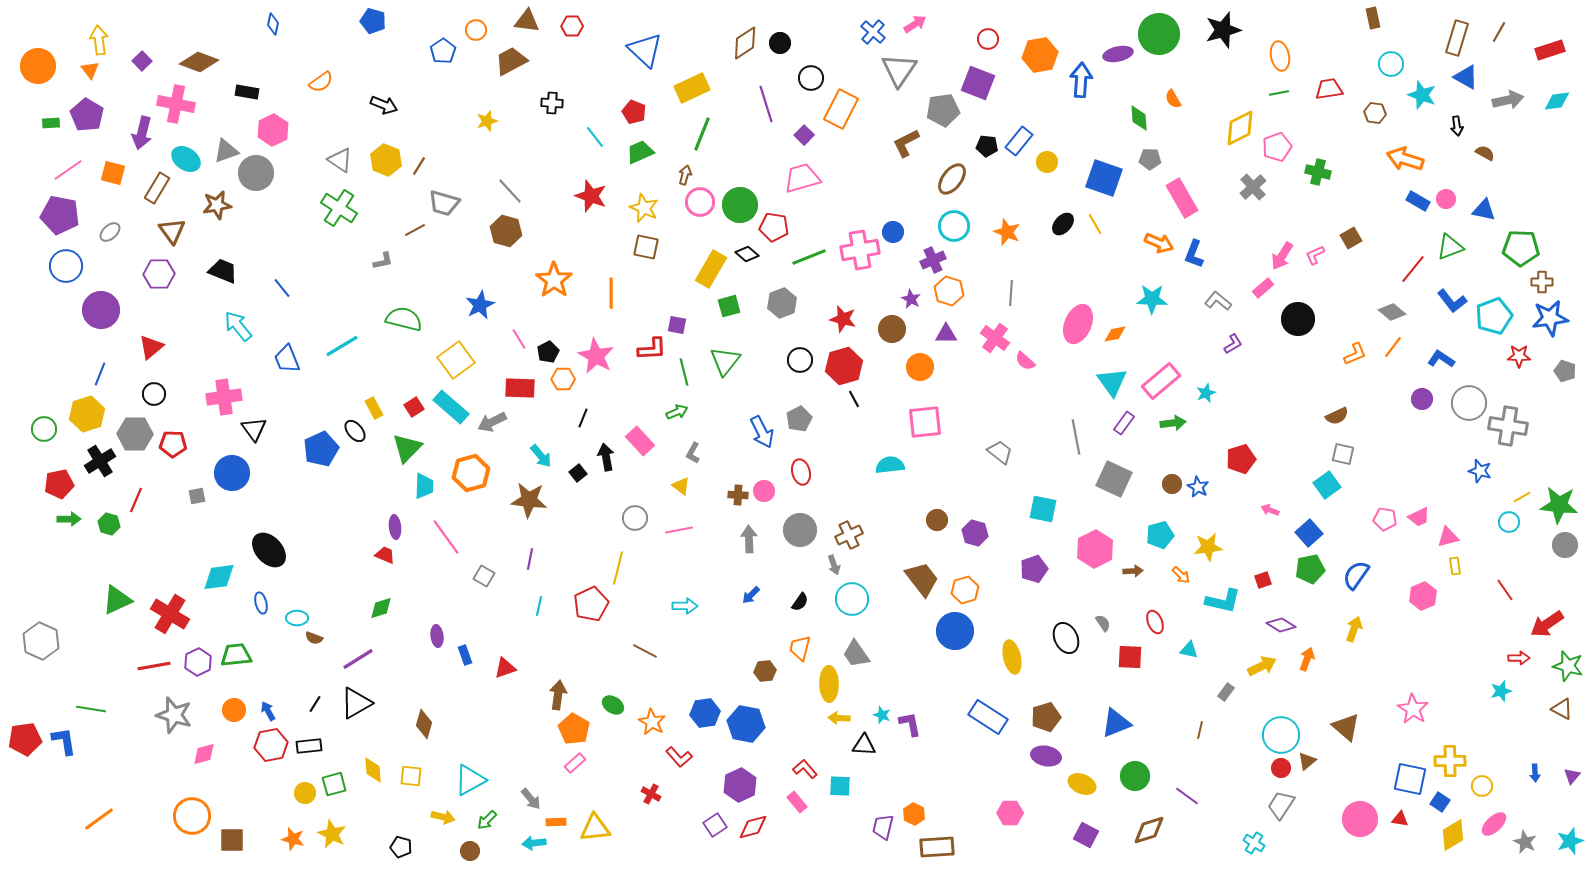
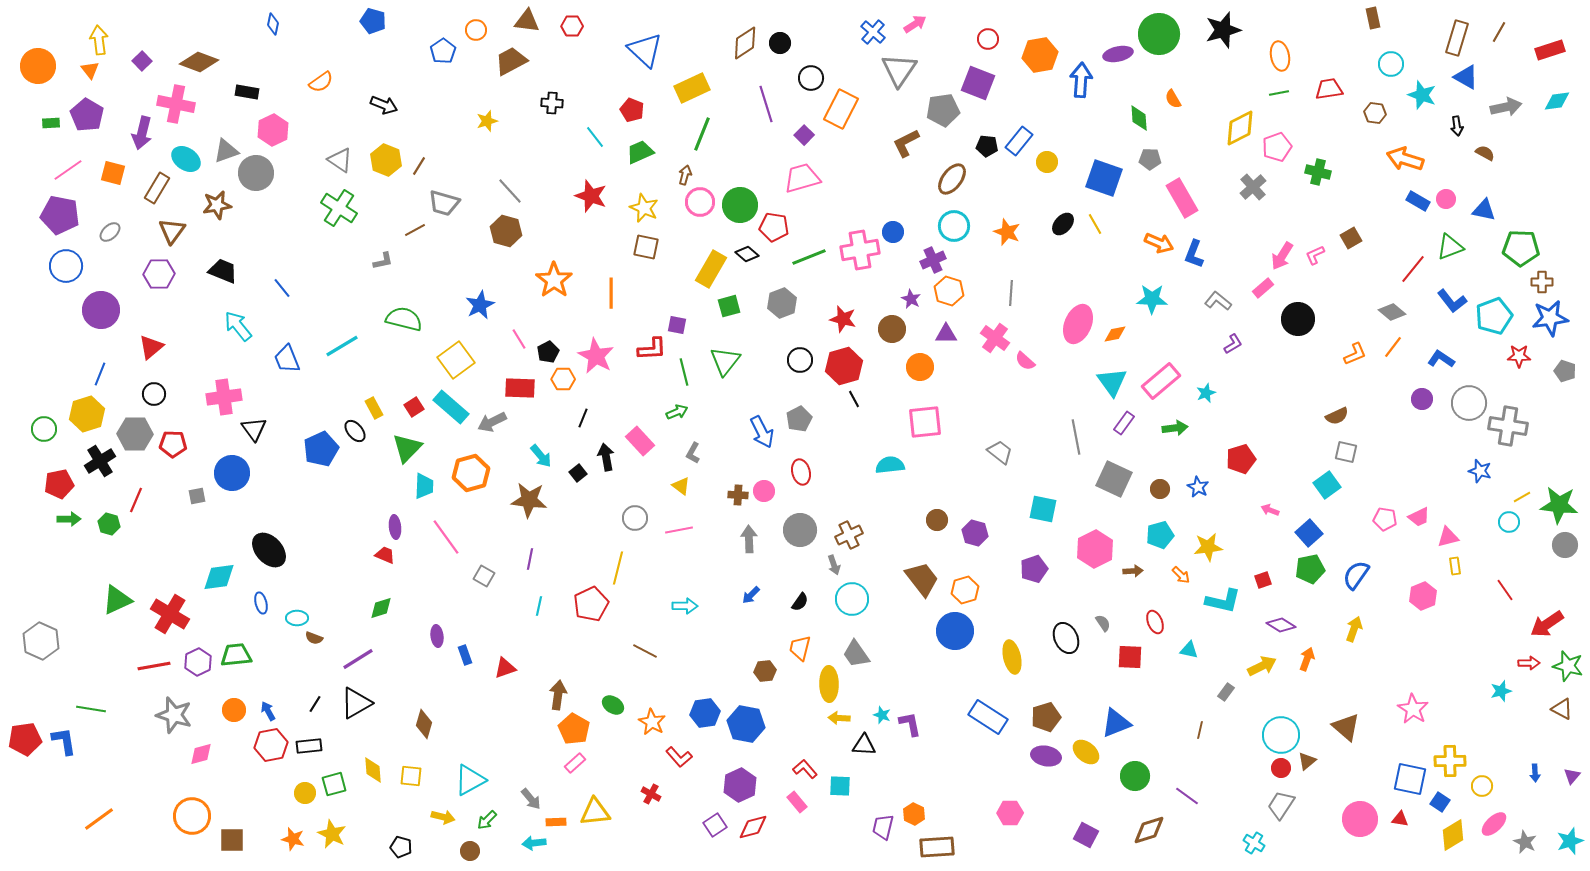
gray arrow at (1508, 100): moved 2 px left, 7 px down
red pentagon at (634, 112): moved 2 px left, 2 px up
brown triangle at (172, 231): rotated 12 degrees clockwise
green arrow at (1173, 423): moved 2 px right, 5 px down
gray square at (1343, 454): moved 3 px right, 2 px up
brown circle at (1172, 484): moved 12 px left, 5 px down
red arrow at (1519, 658): moved 10 px right, 5 px down
pink diamond at (204, 754): moved 3 px left
yellow ellipse at (1082, 784): moved 4 px right, 32 px up; rotated 16 degrees clockwise
yellow triangle at (595, 828): moved 16 px up
